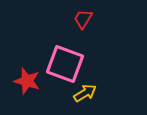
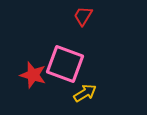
red trapezoid: moved 3 px up
red star: moved 6 px right, 6 px up
